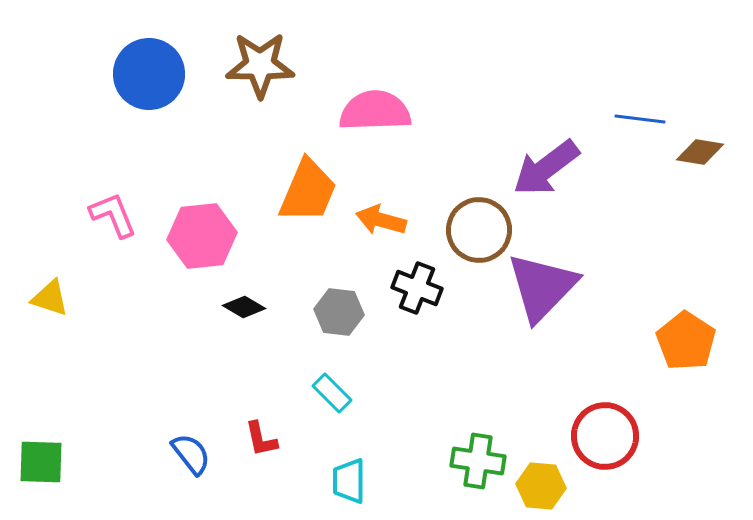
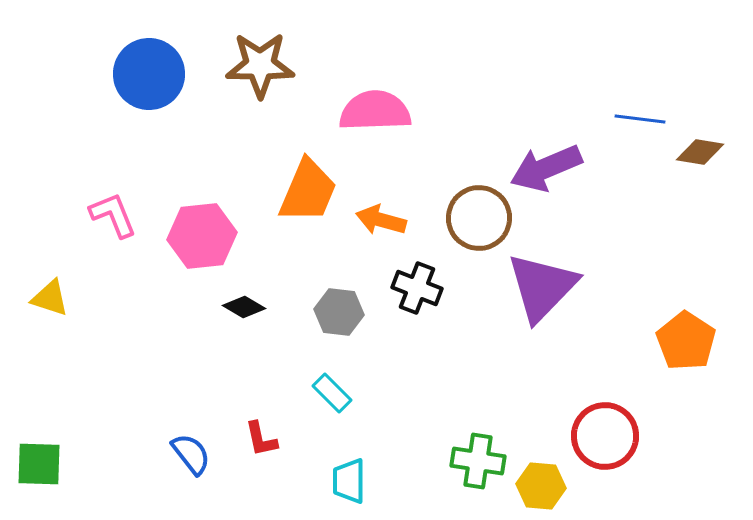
purple arrow: rotated 14 degrees clockwise
brown circle: moved 12 px up
green square: moved 2 px left, 2 px down
